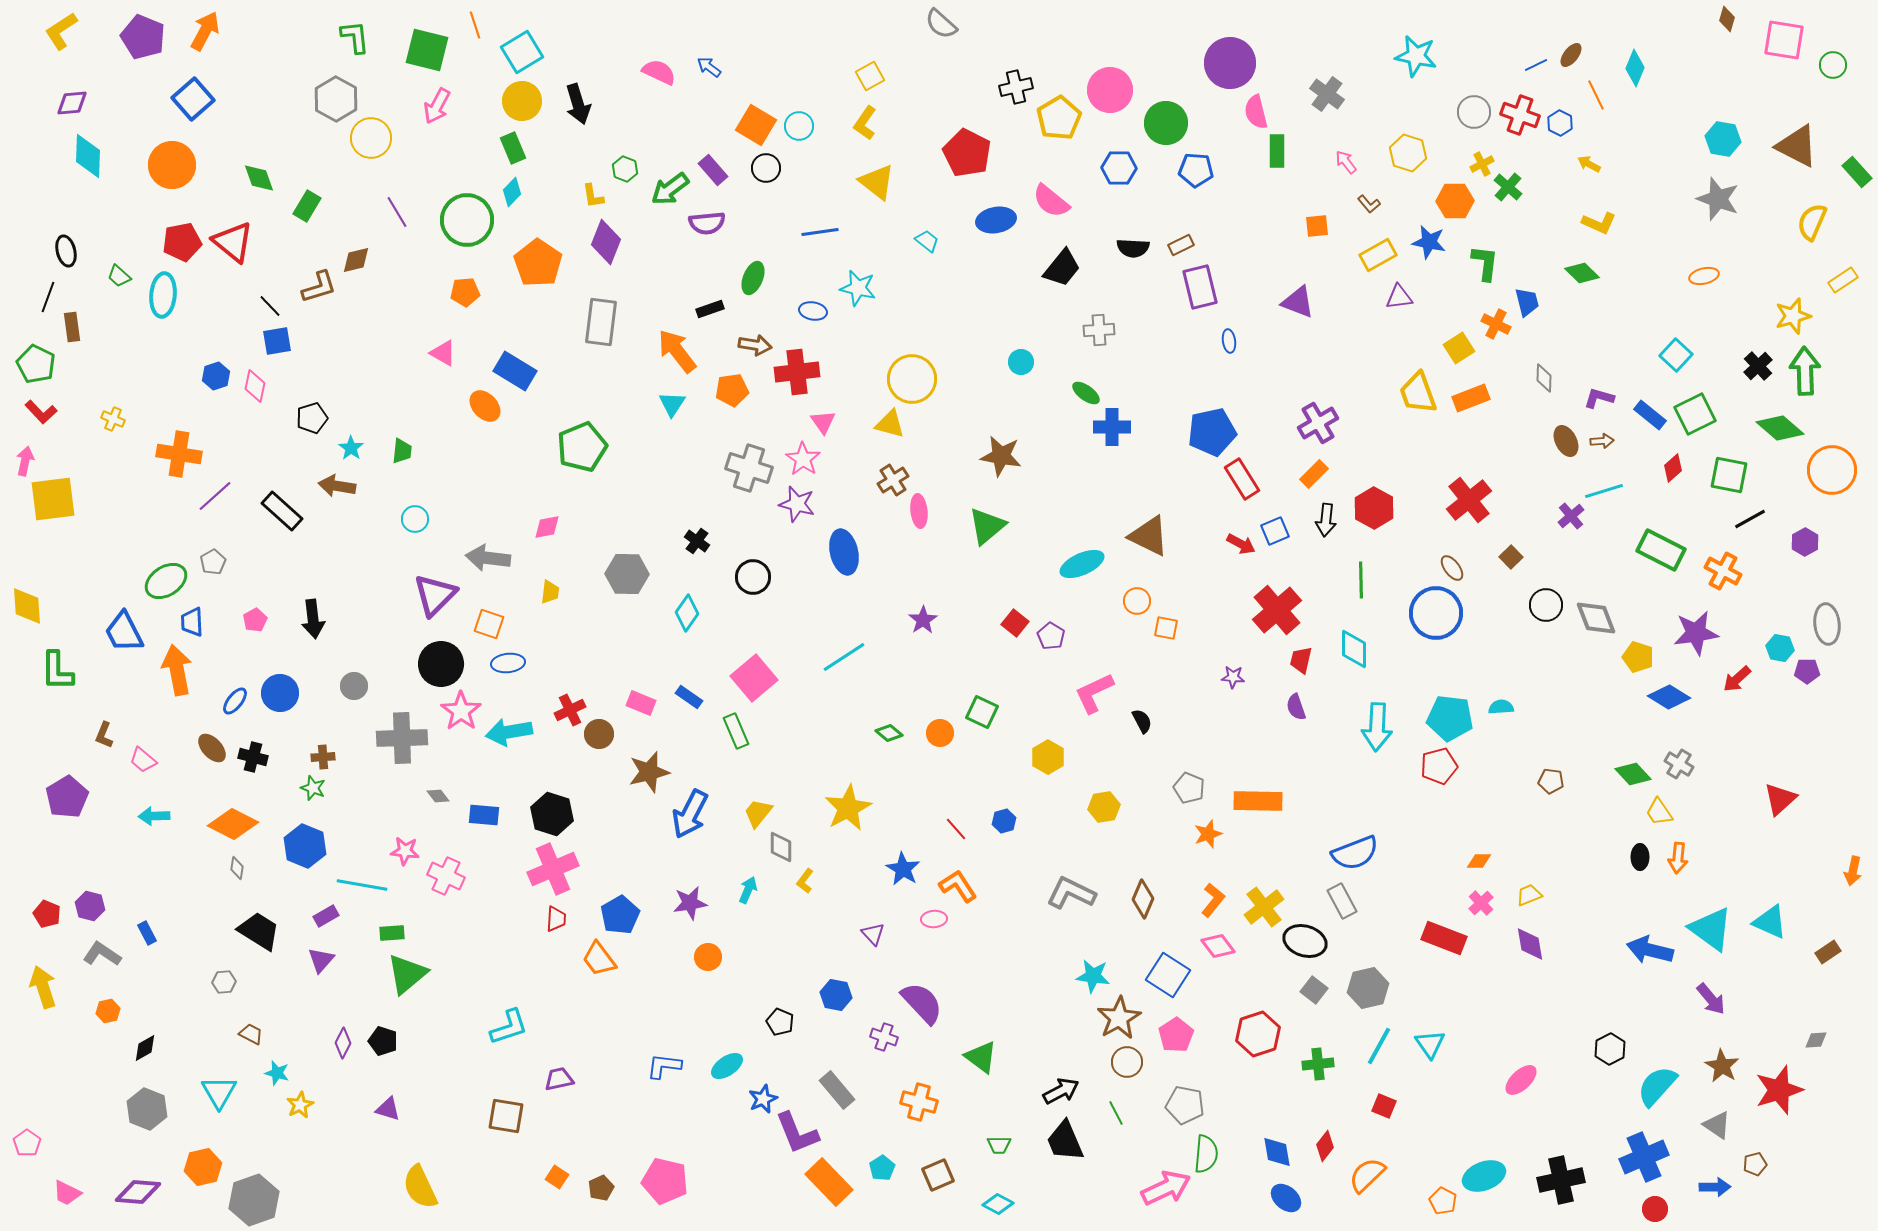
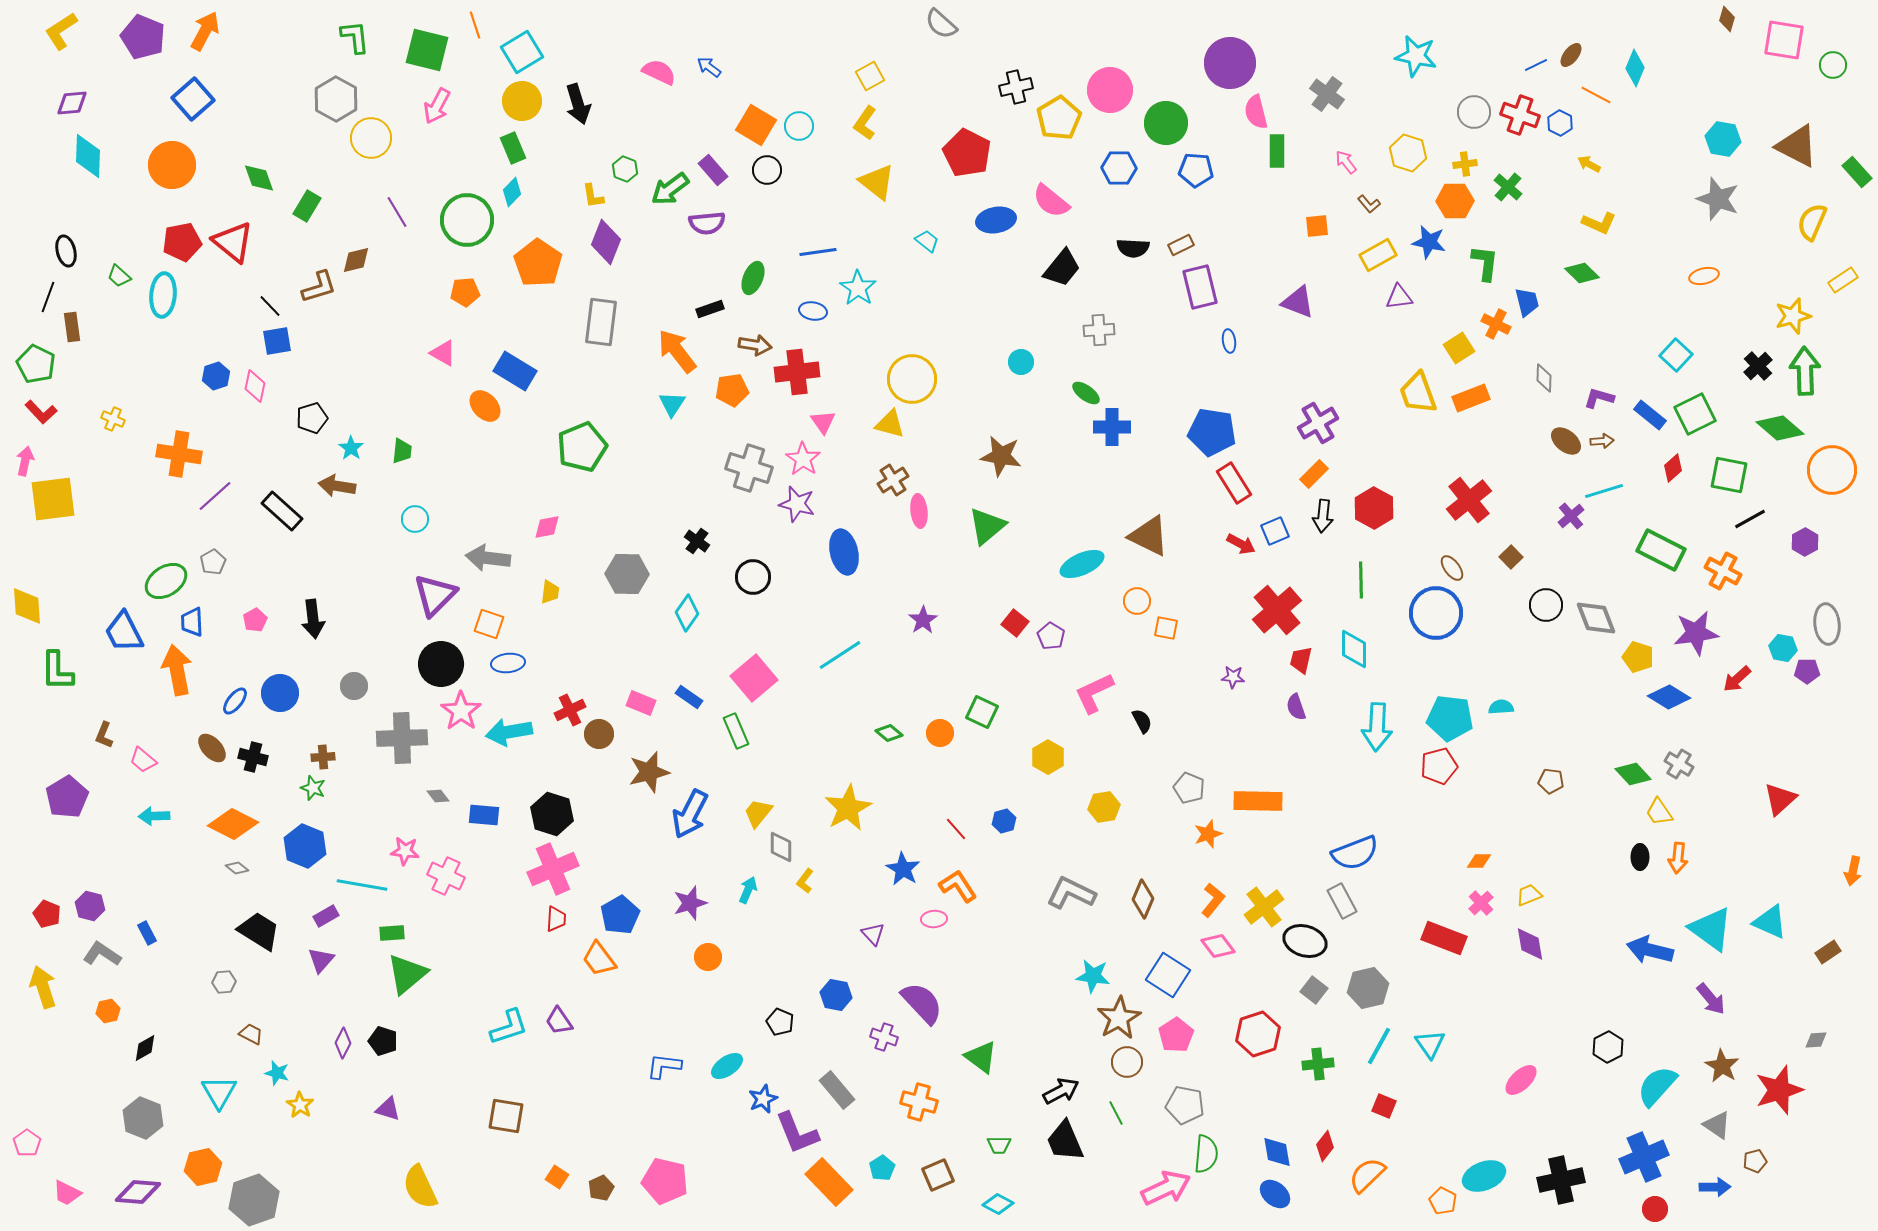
orange line at (1596, 95): rotated 36 degrees counterclockwise
yellow cross at (1482, 164): moved 17 px left; rotated 20 degrees clockwise
black circle at (766, 168): moved 1 px right, 2 px down
blue line at (820, 232): moved 2 px left, 20 px down
cyan star at (858, 288): rotated 21 degrees clockwise
blue pentagon at (1212, 432): rotated 21 degrees clockwise
brown ellipse at (1566, 441): rotated 24 degrees counterclockwise
red rectangle at (1242, 479): moved 8 px left, 4 px down
black arrow at (1326, 520): moved 3 px left, 4 px up
cyan hexagon at (1780, 648): moved 3 px right
cyan line at (844, 657): moved 4 px left, 2 px up
gray diamond at (237, 868): rotated 60 degrees counterclockwise
purple star at (690, 903): rotated 8 degrees counterclockwise
black hexagon at (1610, 1049): moved 2 px left, 2 px up
purple trapezoid at (559, 1079): moved 58 px up; rotated 112 degrees counterclockwise
yellow star at (300, 1105): rotated 12 degrees counterclockwise
gray hexagon at (147, 1109): moved 4 px left, 9 px down
brown pentagon at (1755, 1164): moved 3 px up
blue ellipse at (1286, 1198): moved 11 px left, 4 px up
